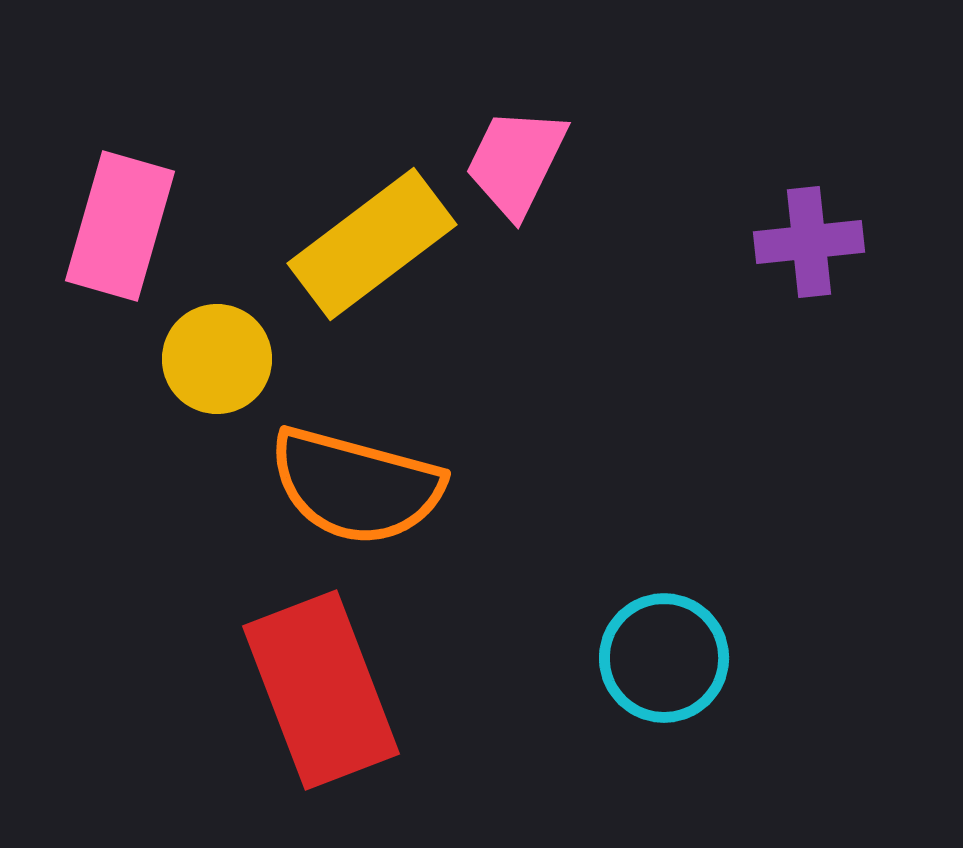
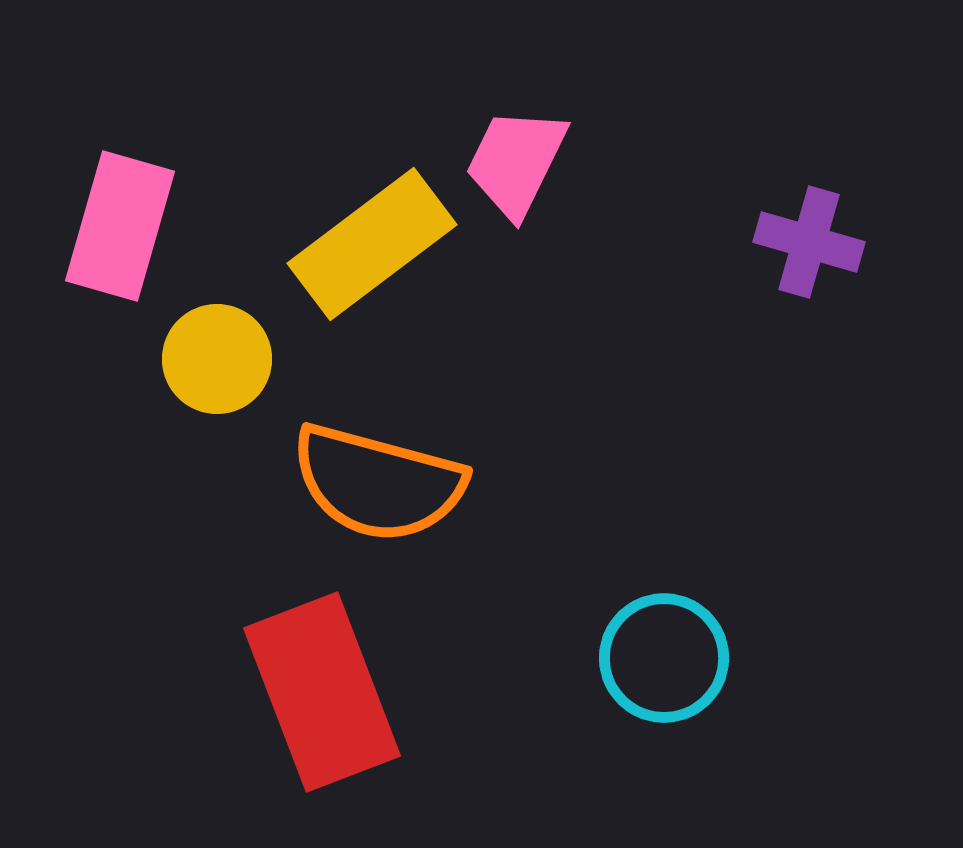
purple cross: rotated 22 degrees clockwise
orange semicircle: moved 22 px right, 3 px up
red rectangle: moved 1 px right, 2 px down
